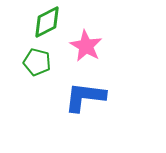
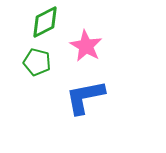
green diamond: moved 2 px left
blue L-shape: rotated 18 degrees counterclockwise
